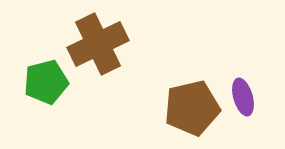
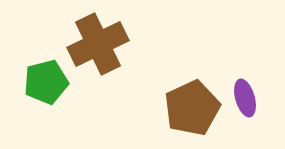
purple ellipse: moved 2 px right, 1 px down
brown pentagon: rotated 12 degrees counterclockwise
